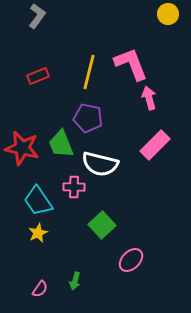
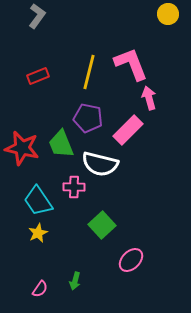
pink rectangle: moved 27 px left, 15 px up
